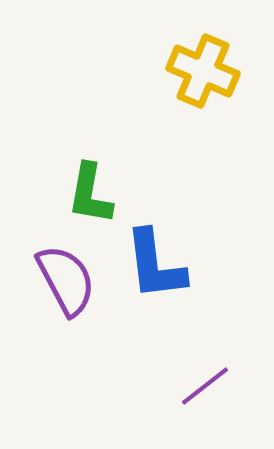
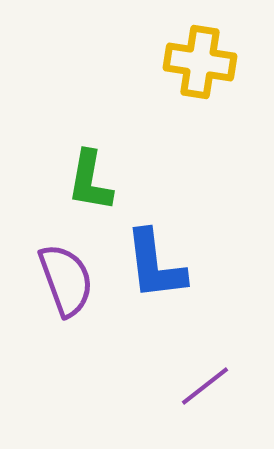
yellow cross: moved 3 px left, 9 px up; rotated 14 degrees counterclockwise
green L-shape: moved 13 px up
purple semicircle: rotated 8 degrees clockwise
